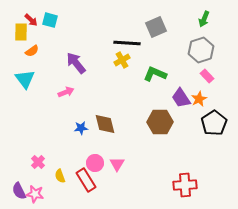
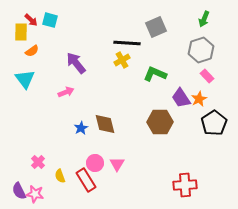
blue star: rotated 24 degrees counterclockwise
